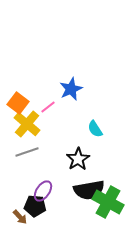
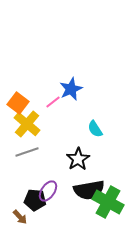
pink line: moved 5 px right, 5 px up
purple ellipse: moved 5 px right
black pentagon: moved 6 px up
